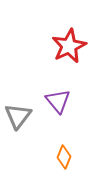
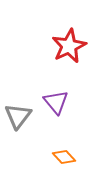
purple triangle: moved 2 px left, 1 px down
orange diamond: rotated 65 degrees counterclockwise
